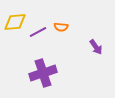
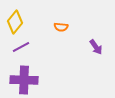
yellow diamond: rotated 45 degrees counterclockwise
purple line: moved 17 px left, 15 px down
purple cross: moved 19 px left, 7 px down; rotated 20 degrees clockwise
